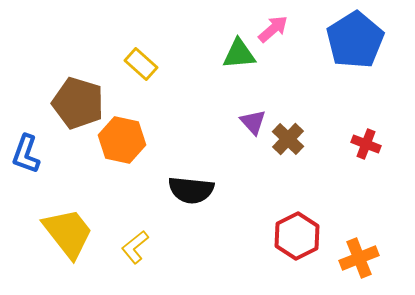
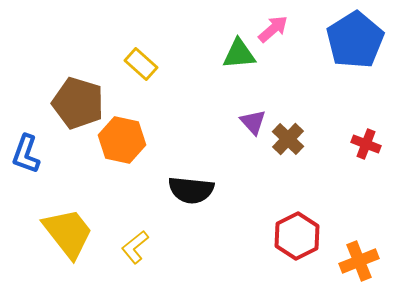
orange cross: moved 3 px down
